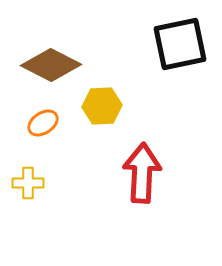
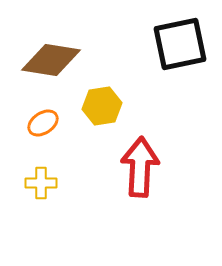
brown diamond: moved 5 px up; rotated 18 degrees counterclockwise
yellow hexagon: rotated 6 degrees counterclockwise
red arrow: moved 2 px left, 6 px up
yellow cross: moved 13 px right
